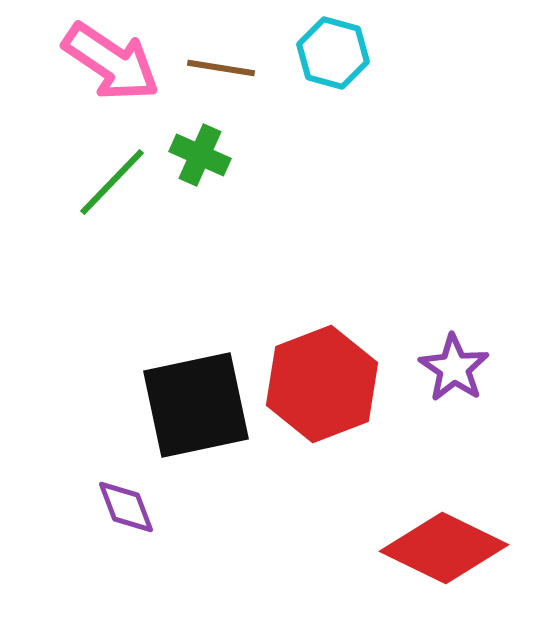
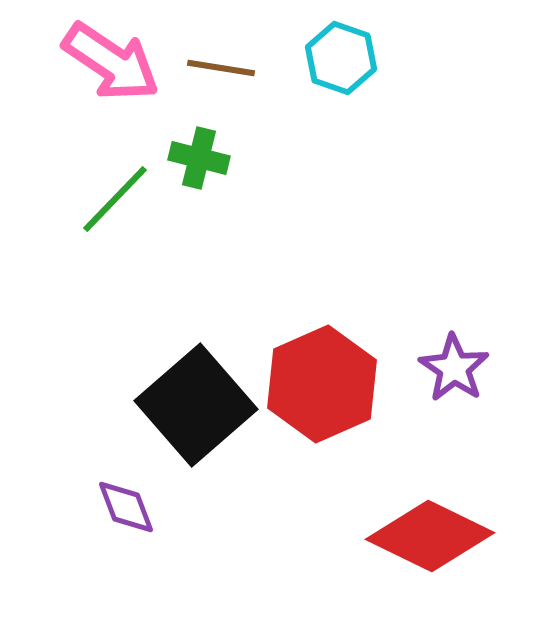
cyan hexagon: moved 8 px right, 5 px down; rotated 4 degrees clockwise
green cross: moved 1 px left, 3 px down; rotated 10 degrees counterclockwise
green line: moved 3 px right, 17 px down
red hexagon: rotated 3 degrees counterclockwise
black square: rotated 29 degrees counterclockwise
red diamond: moved 14 px left, 12 px up
